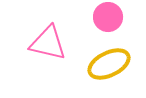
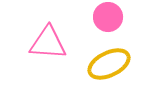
pink triangle: rotated 9 degrees counterclockwise
